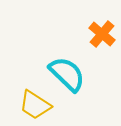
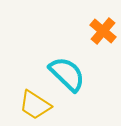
orange cross: moved 1 px right, 3 px up
